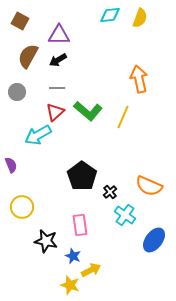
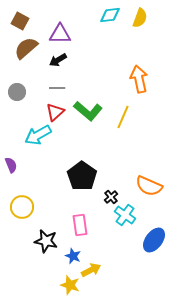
purple triangle: moved 1 px right, 1 px up
brown semicircle: moved 2 px left, 8 px up; rotated 20 degrees clockwise
black cross: moved 1 px right, 5 px down
